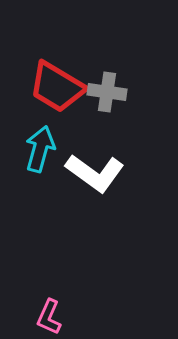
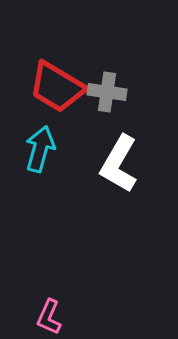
white L-shape: moved 24 px right, 9 px up; rotated 84 degrees clockwise
